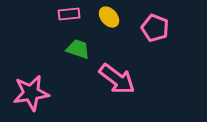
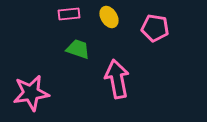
yellow ellipse: rotated 10 degrees clockwise
pink pentagon: rotated 12 degrees counterclockwise
pink arrow: rotated 138 degrees counterclockwise
